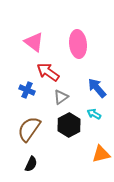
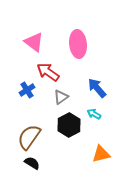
blue cross: rotated 35 degrees clockwise
brown semicircle: moved 8 px down
black semicircle: moved 1 px right, 1 px up; rotated 84 degrees counterclockwise
